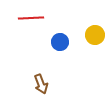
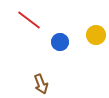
red line: moved 2 px left, 2 px down; rotated 40 degrees clockwise
yellow circle: moved 1 px right
